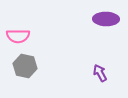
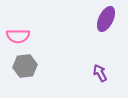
purple ellipse: rotated 65 degrees counterclockwise
gray hexagon: rotated 20 degrees counterclockwise
